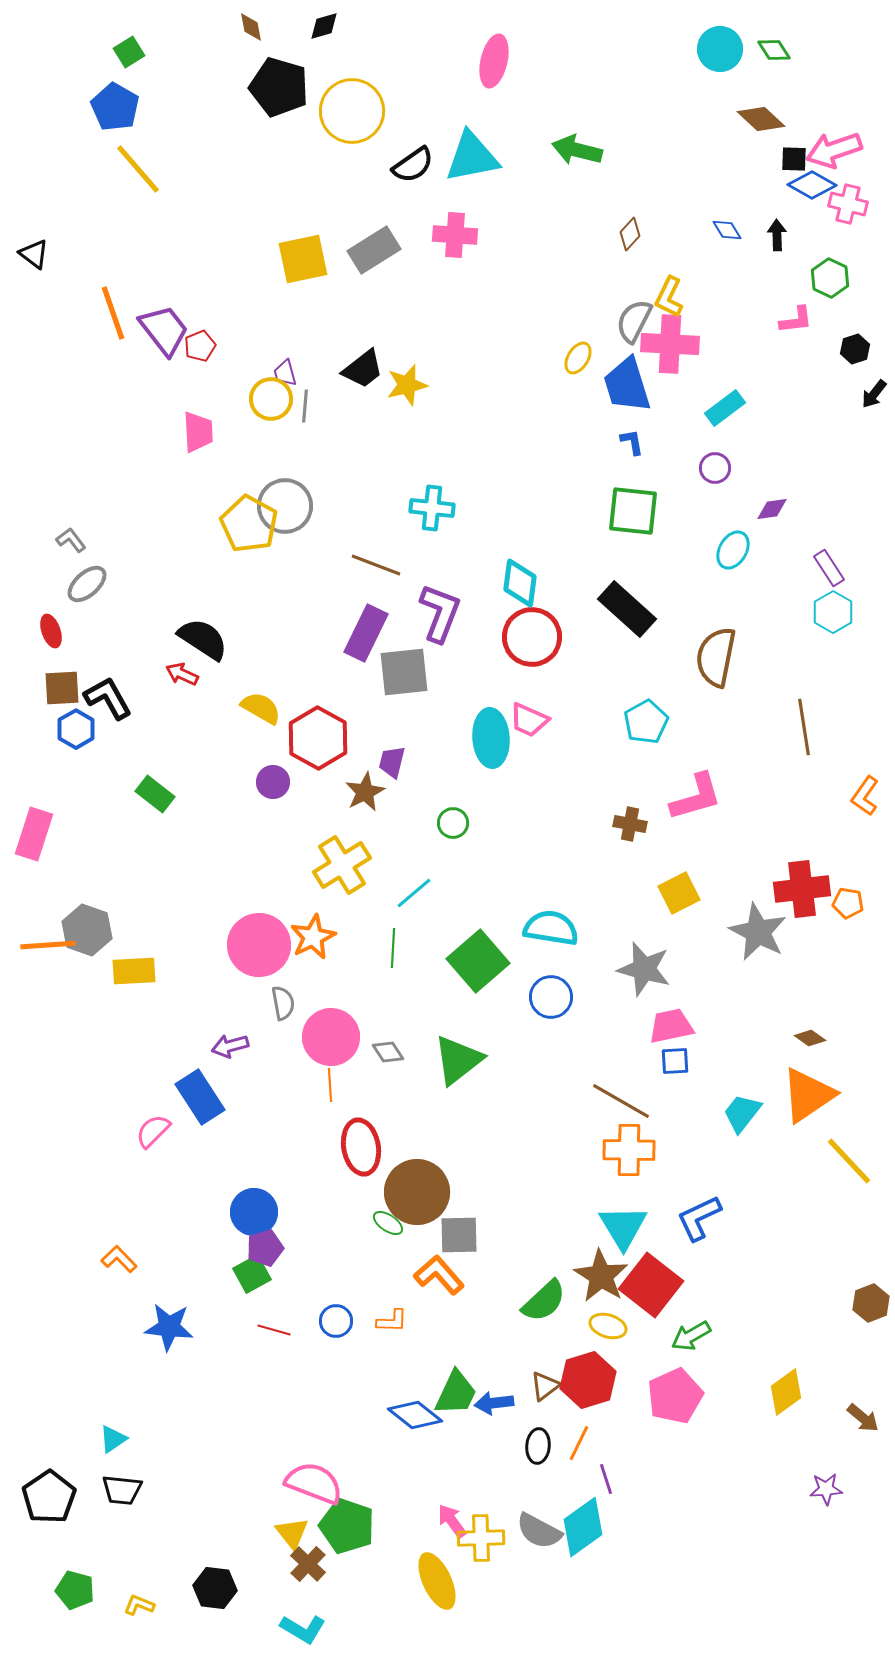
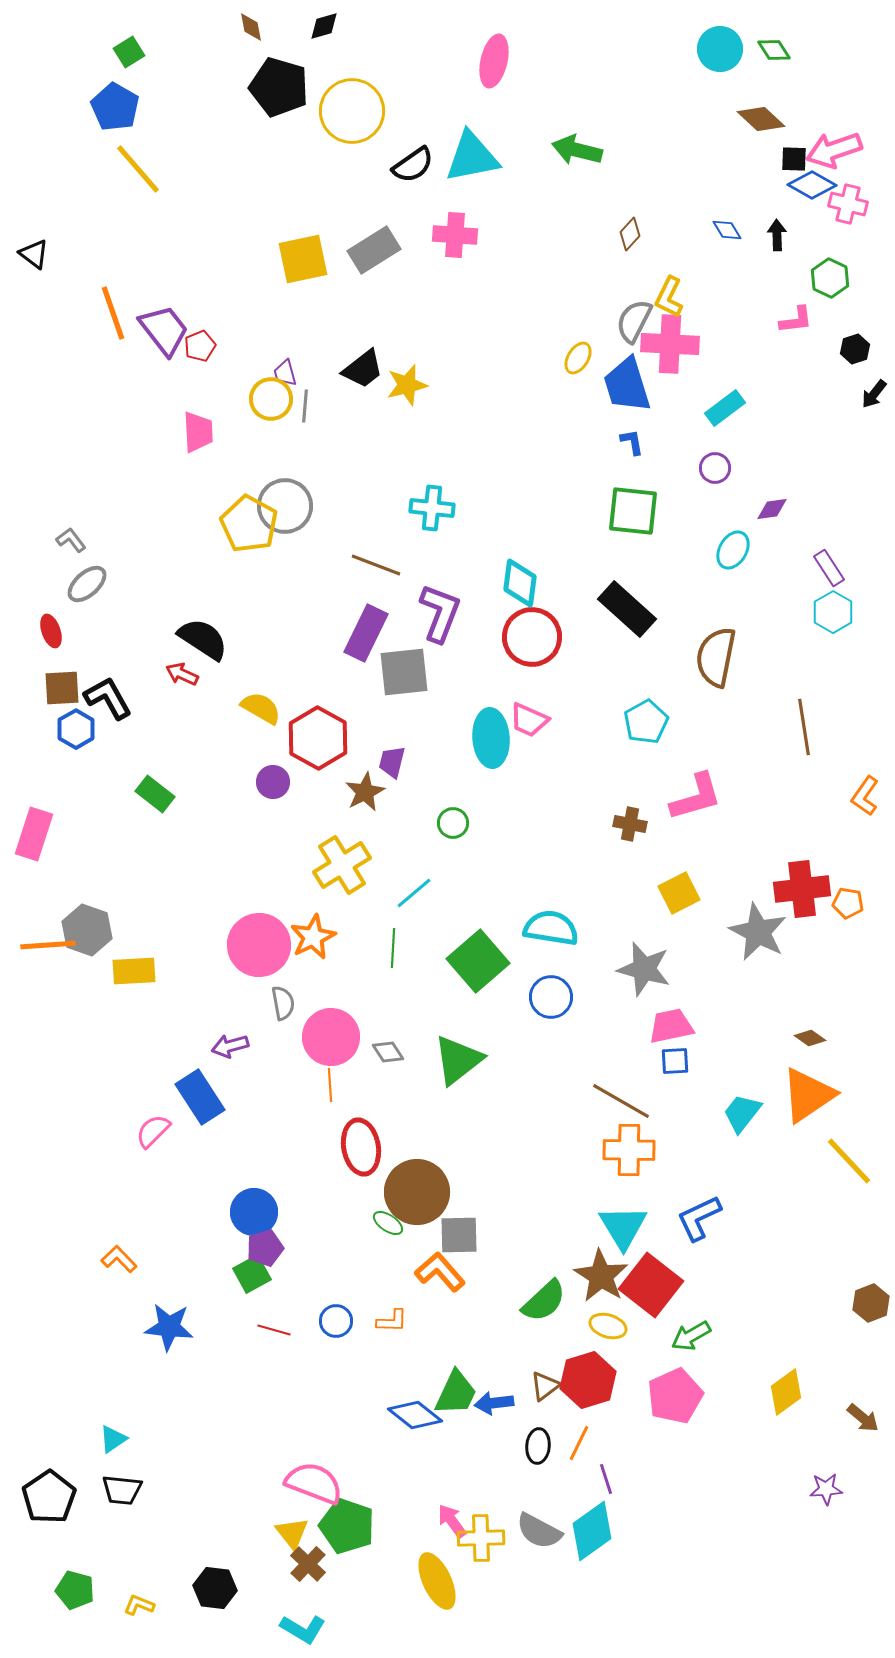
orange L-shape at (439, 1275): moved 1 px right, 3 px up
cyan diamond at (583, 1527): moved 9 px right, 4 px down
